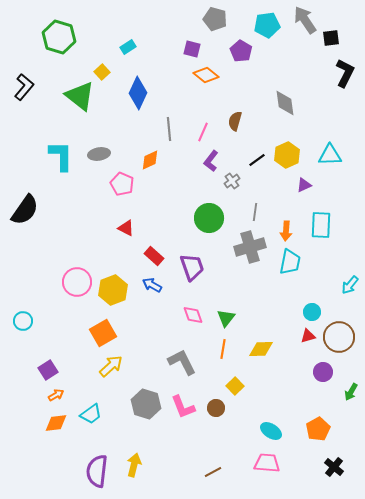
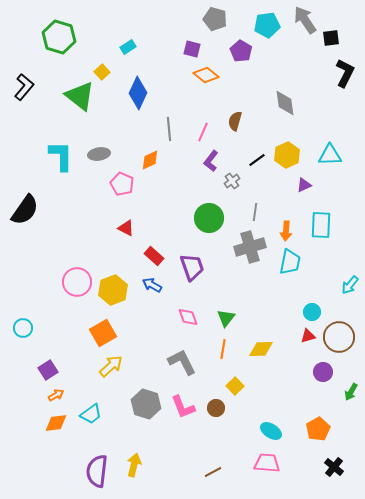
pink diamond at (193, 315): moved 5 px left, 2 px down
cyan circle at (23, 321): moved 7 px down
